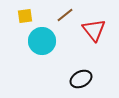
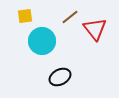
brown line: moved 5 px right, 2 px down
red triangle: moved 1 px right, 1 px up
black ellipse: moved 21 px left, 2 px up
